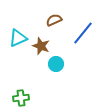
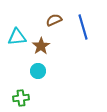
blue line: moved 6 px up; rotated 55 degrees counterclockwise
cyan triangle: moved 1 px left, 1 px up; rotated 18 degrees clockwise
brown star: rotated 18 degrees clockwise
cyan circle: moved 18 px left, 7 px down
